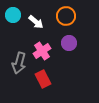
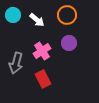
orange circle: moved 1 px right, 1 px up
white arrow: moved 1 px right, 2 px up
gray arrow: moved 3 px left
